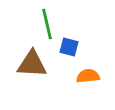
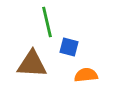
green line: moved 2 px up
orange semicircle: moved 2 px left, 1 px up
